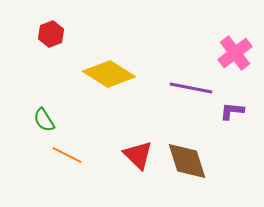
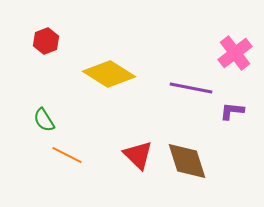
red hexagon: moved 5 px left, 7 px down
